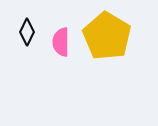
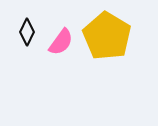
pink semicircle: rotated 144 degrees counterclockwise
